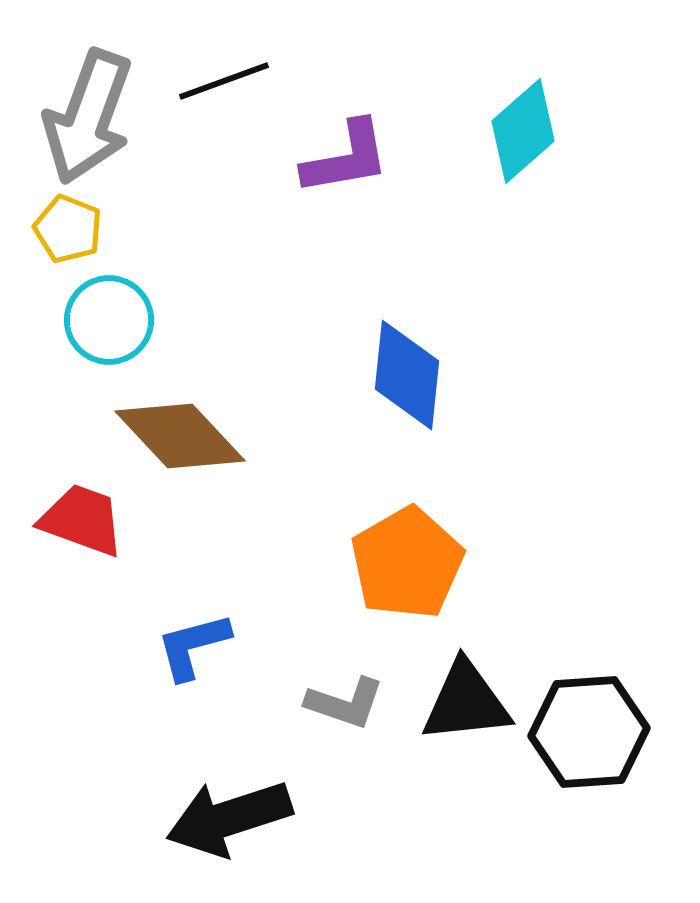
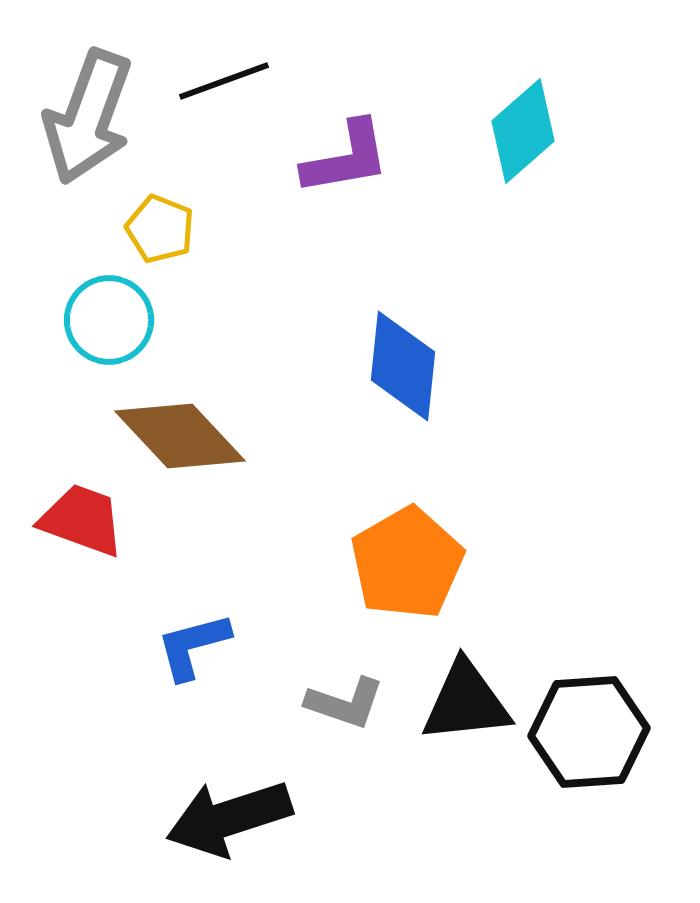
yellow pentagon: moved 92 px right
blue diamond: moved 4 px left, 9 px up
